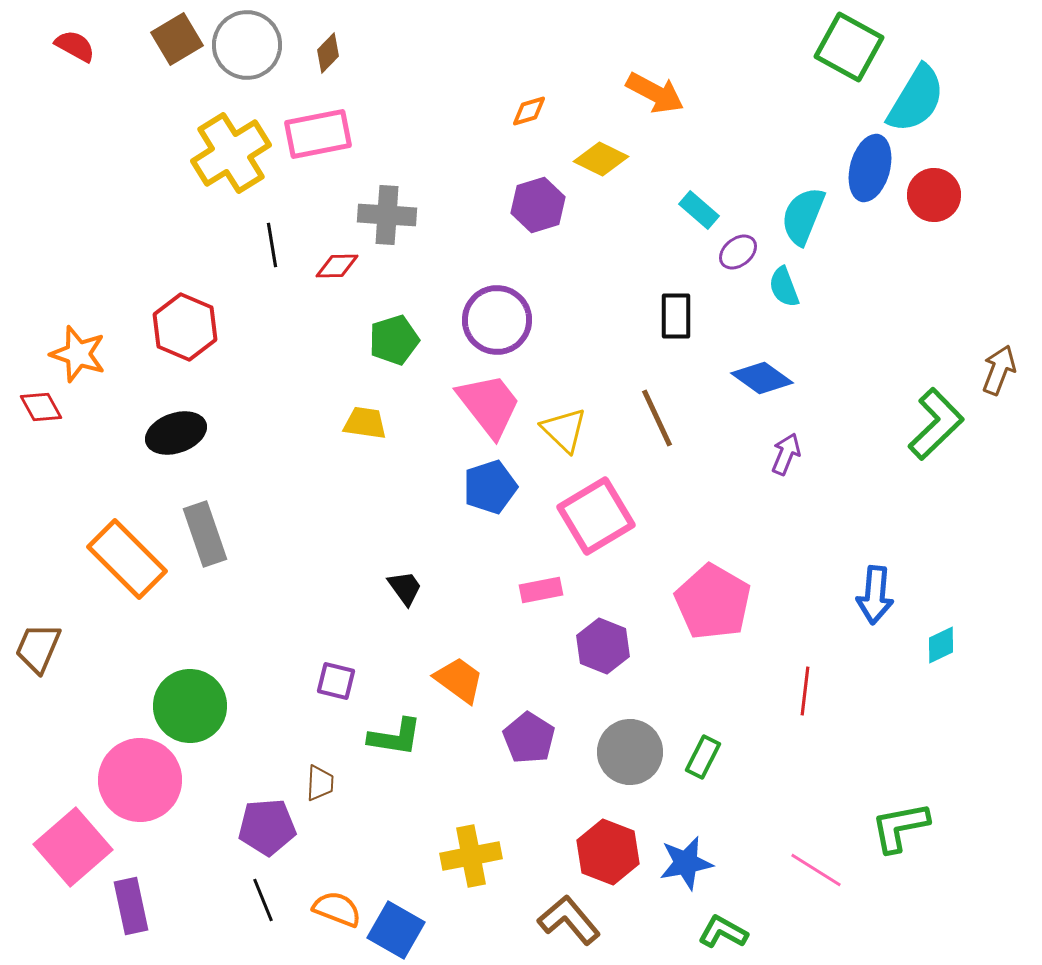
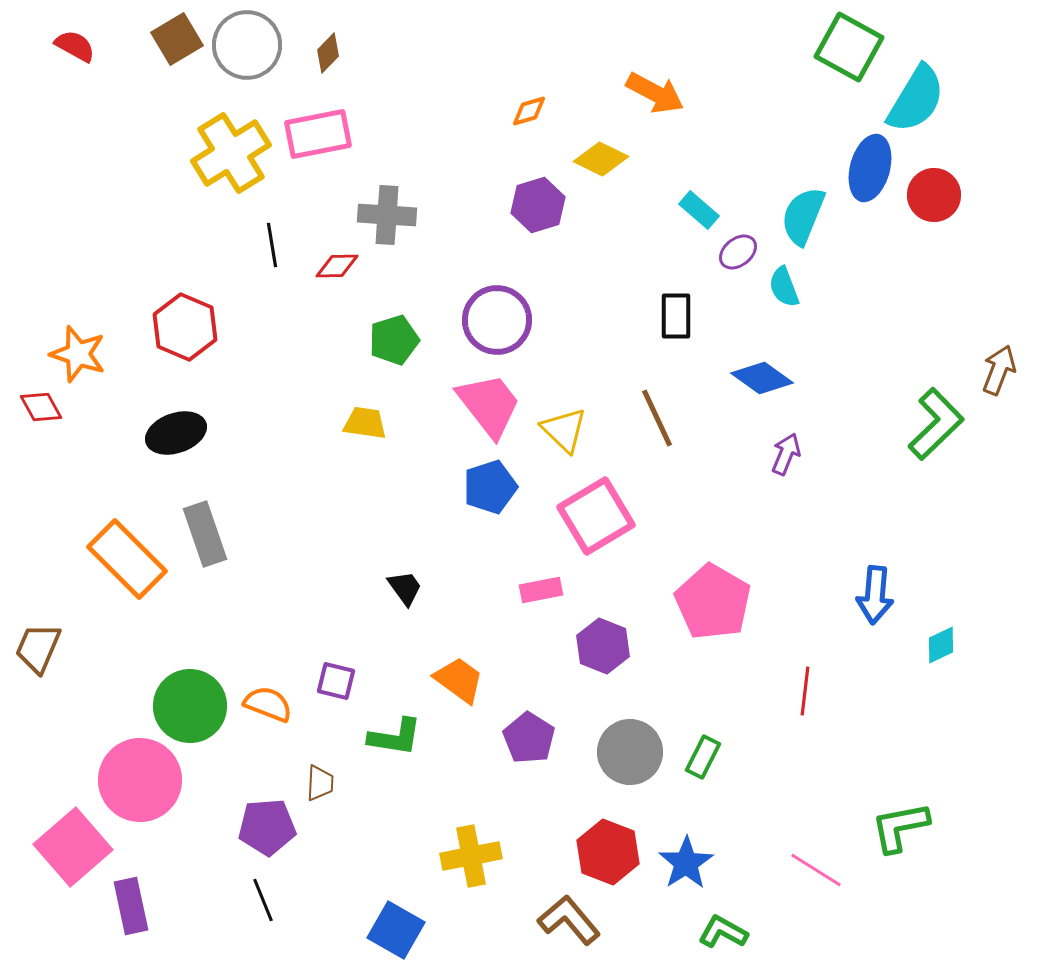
blue star at (686, 863): rotated 22 degrees counterclockwise
orange semicircle at (337, 909): moved 69 px left, 205 px up
